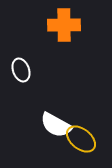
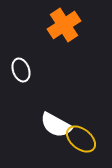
orange cross: rotated 32 degrees counterclockwise
